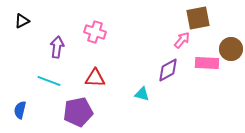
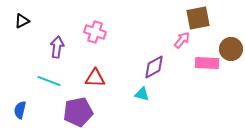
purple diamond: moved 14 px left, 3 px up
